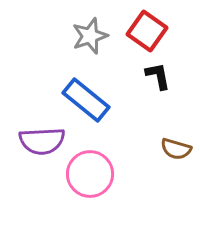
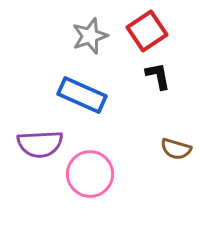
red square: rotated 21 degrees clockwise
blue rectangle: moved 4 px left, 5 px up; rotated 15 degrees counterclockwise
purple semicircle: moved 2 px left, 3 px down
